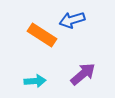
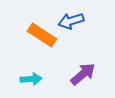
blue arrow: moved 1 px left, 1 px down
cyan arrow: moved 4 px left, 2 px up
